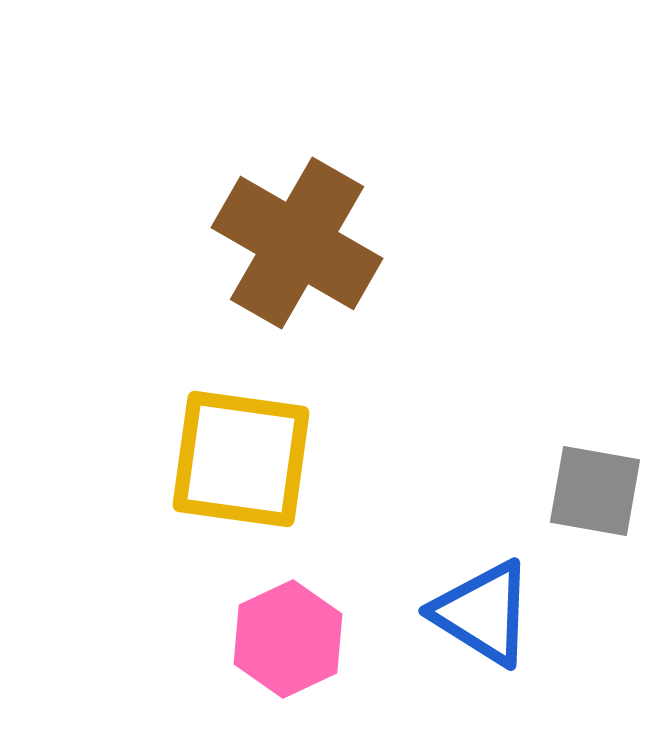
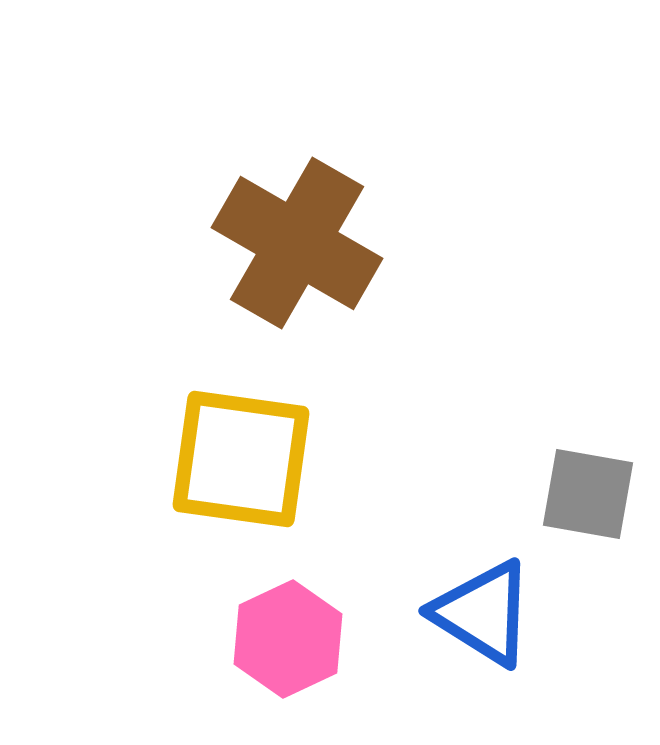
gray square: moved 7 px left, 3 px down
